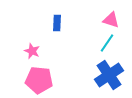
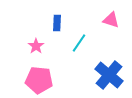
cyan line: moved 28 px left
pink star: moved 4 px right, 5 px up; rotated 14 degrees clockwise
blue cross: rotated 16 degrees counterclockwise
